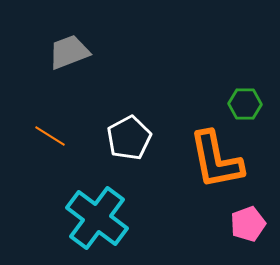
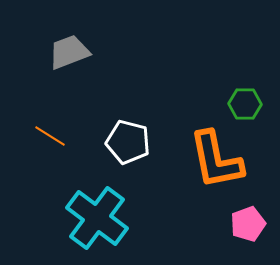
white pentagon: moved 1 px left, 4 px down; rotated 30 degrees counterclockwise
